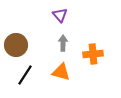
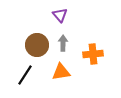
brown circle: moved 21 px right
orange triangle: rotated 24 degrees counterclockwise
